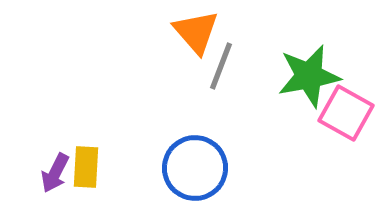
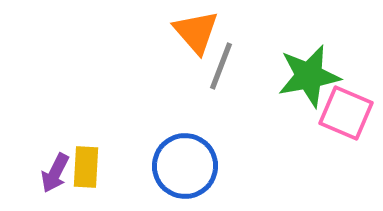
pink square: rotated 6 degrees counterclockwise
blue circle: moved 10 px left, 2 px up
